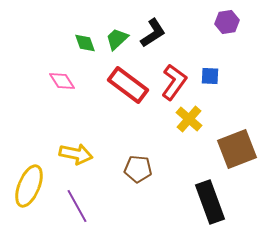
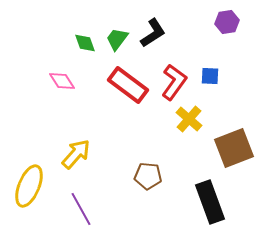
green trapezoid: rotated 10 degrees counterclockwise
brown square: moved 3 px left, 1 px up
yellow arrow: rotated 60 degrees counterclockwise
brown pentagon: moved 10 px right, 7 px down
purple line: moved 4 px right, 3 px down
